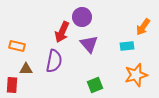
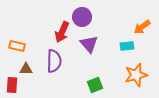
orange arrow: moved 1 px left; rotated 18 degrees clockwise
purple semicircle: rotated 10 degrees counterclockwise
